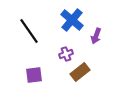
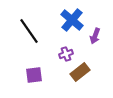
purple arrow: moved 1 px left
